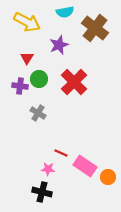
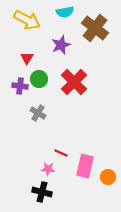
yellow arrow: moved 2 px up
purple star: moved 2 px right
pink rectangle: rotated 70 degrees clockwise
